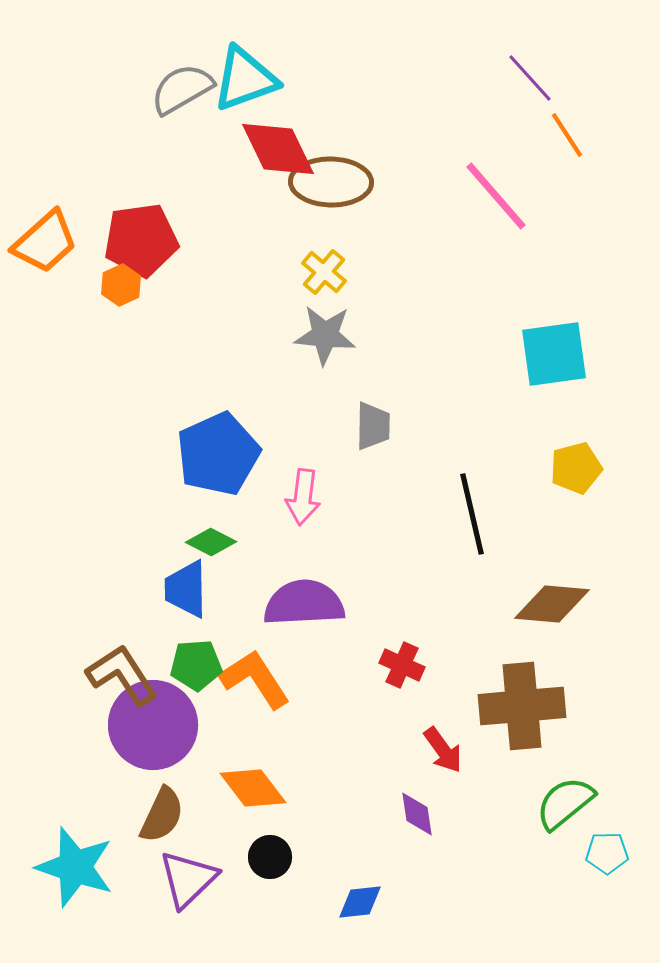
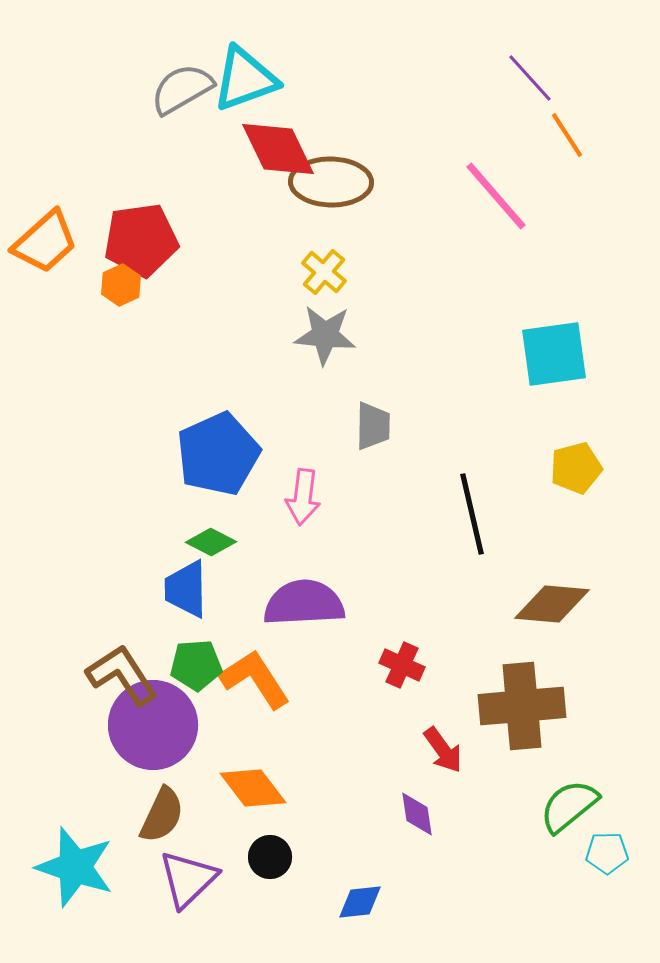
green semicircle: moved 4 px right, 3 px down
